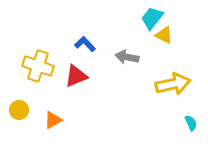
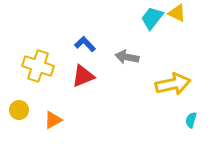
yellow triangle: moved 13 px right, 22 px up
red triangle: moved 7 px right
cyan semicircle: moved 3 px up; rotated 140 degrees counterclockwise
